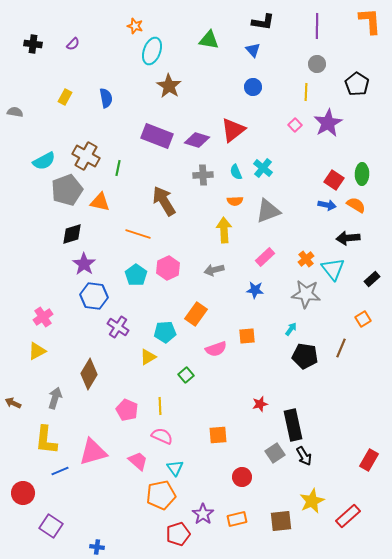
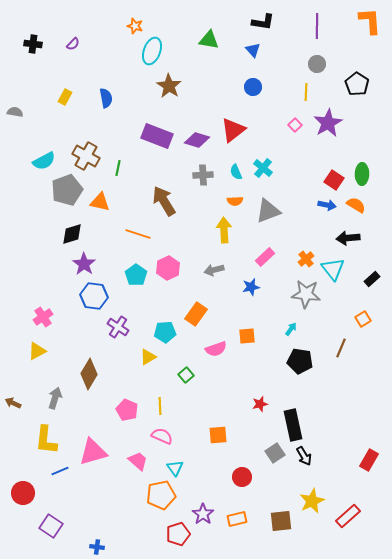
blue star at (255, 290): moved 4 px left, 3 px up; rotated 18 degrees counterclockwise
black pentagon at (305, 356): moved 5 px left, 5 px down
